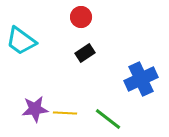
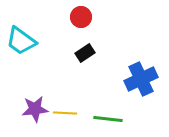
green line: rotated 32 degrees counterclockwise
